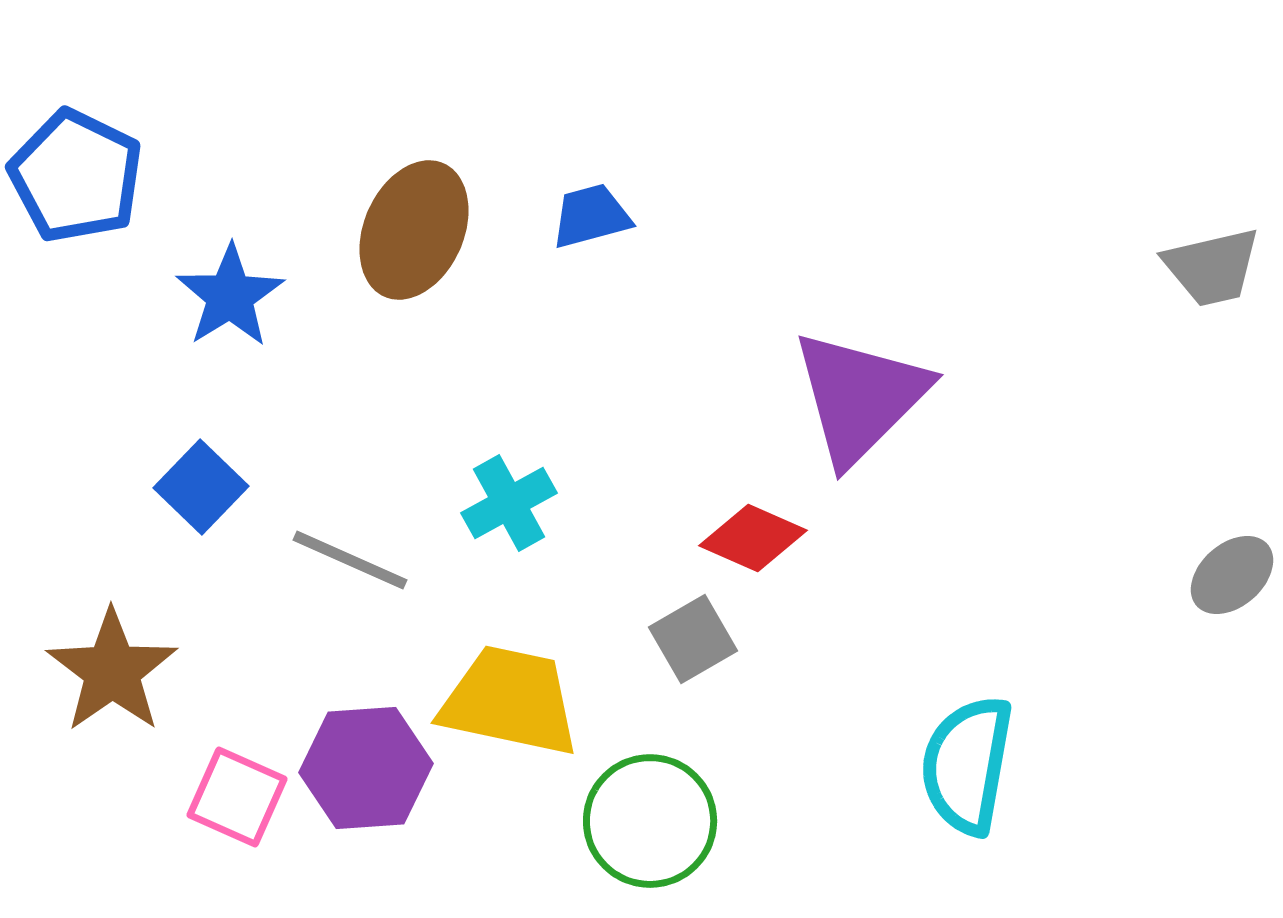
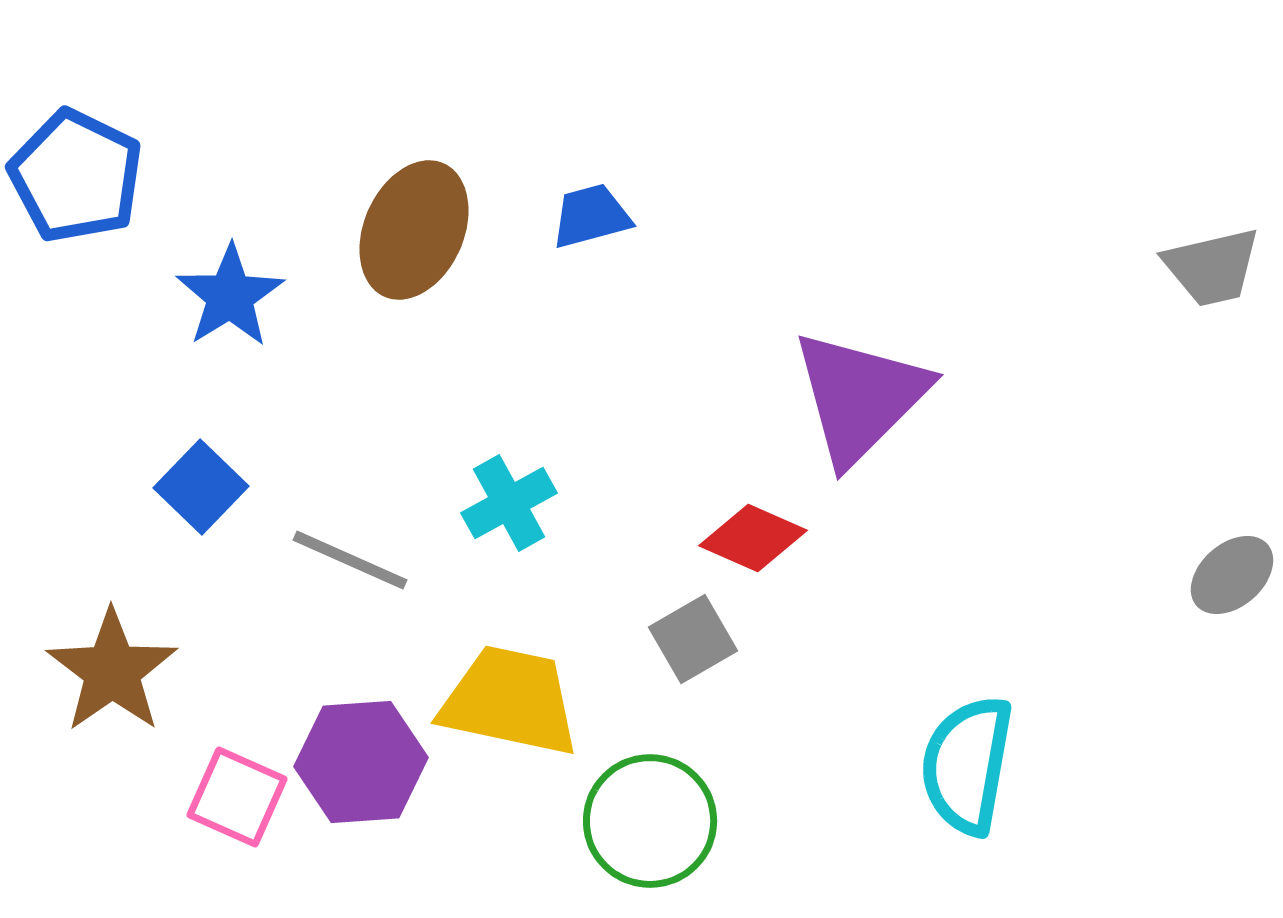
purple hexagon: moved 5 px left, 6 px up
